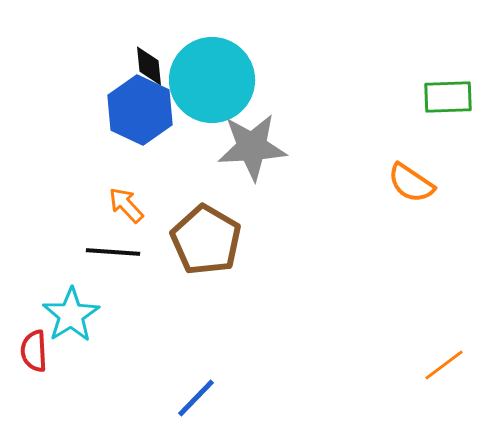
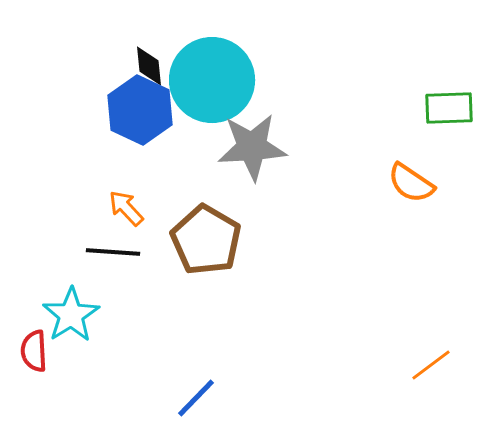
green rectangle: moved 1 px right, 11 px down
orange arrow: moved 3 px down
orange line: moved 13 px left
